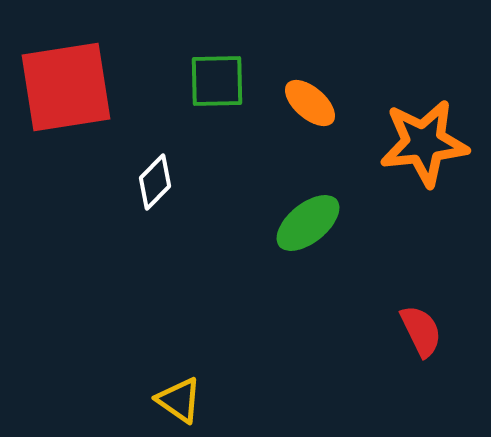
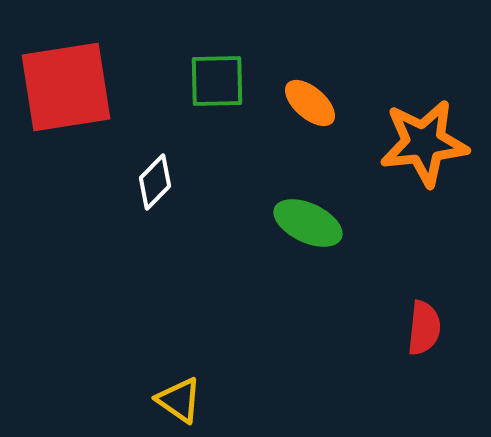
green ellipse: rotated 64 degrees clockwise
red semicircle: moved 3 px right, 3 px up; rotated 32 degrees clockwise
